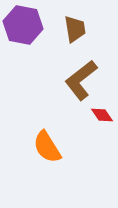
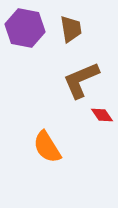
purple hexagon: moved 2 px right, 3 px down
brown trapezoid: moved 4 px left
brown L-shape: rotated 15 degrees clockwise
